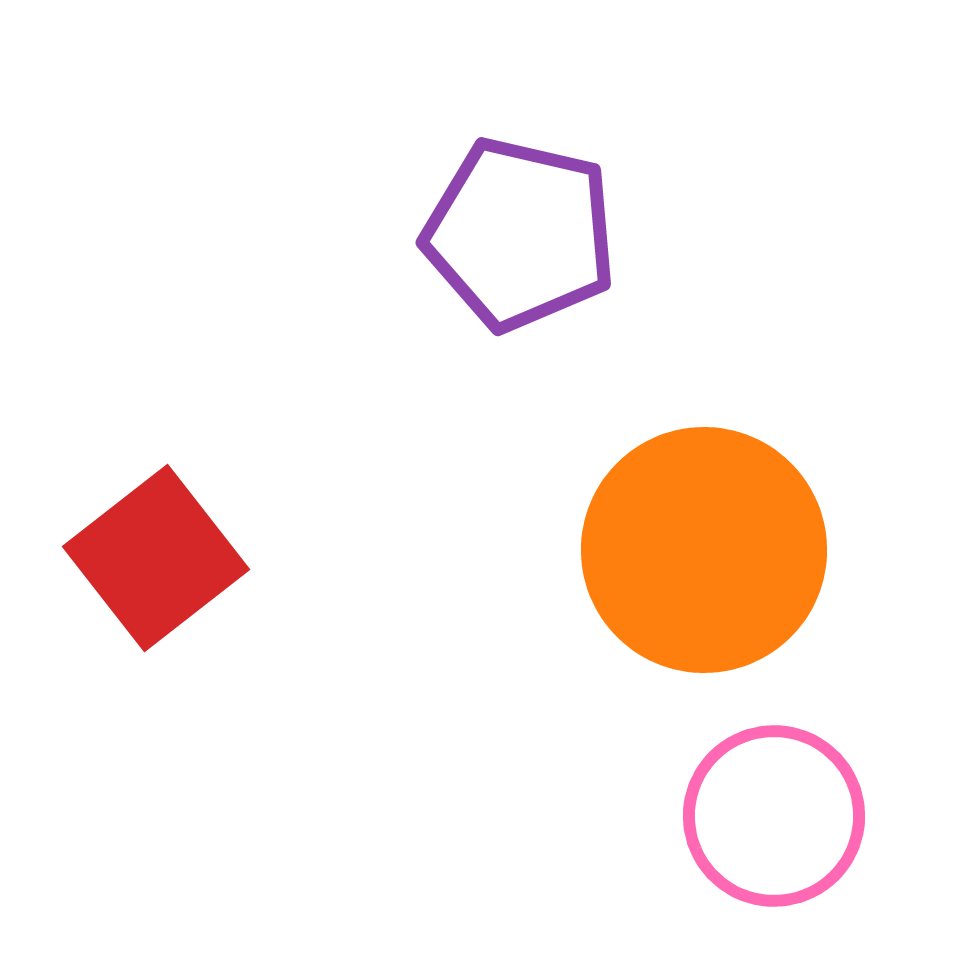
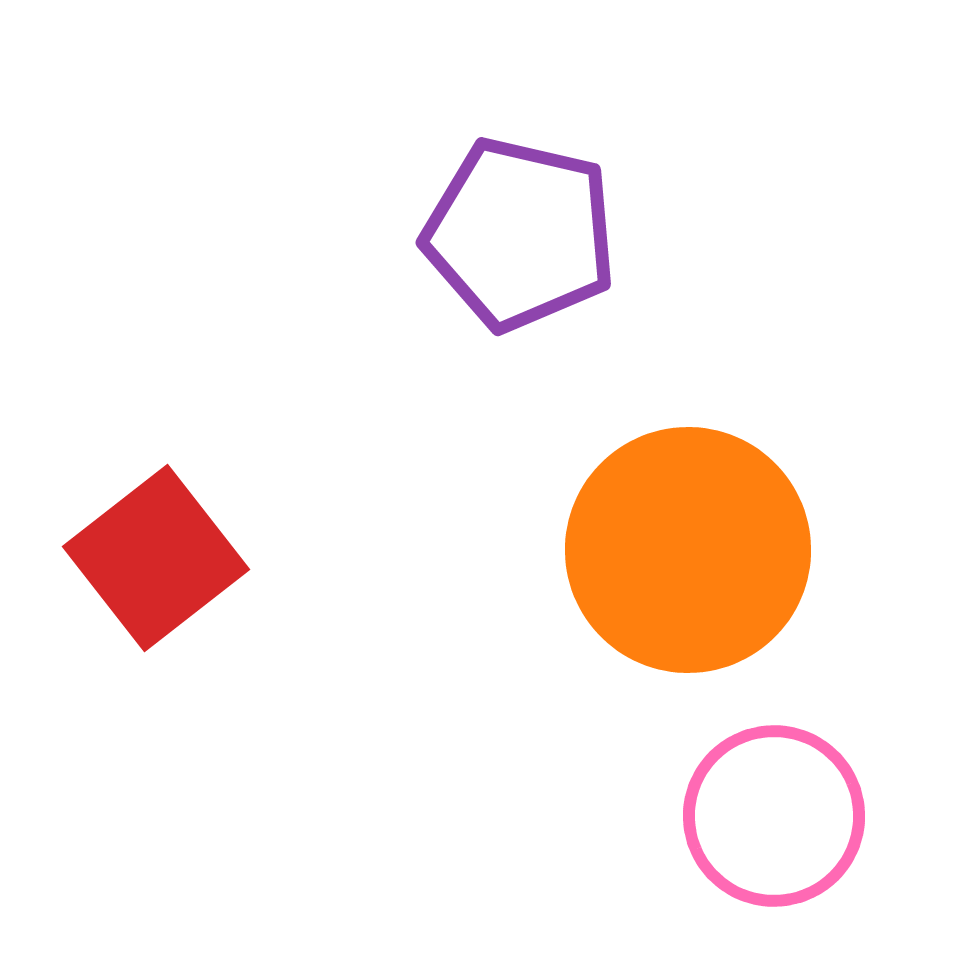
orange circle: moved 16 px left
